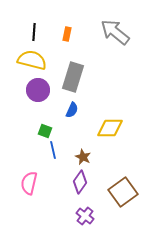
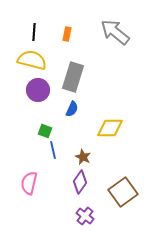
blue semicircle: moved 1 px up
